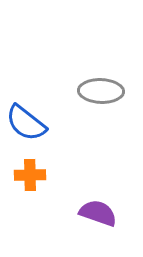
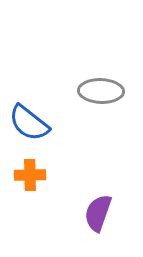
blue semicircle: moved 3 px right
purple semicircle: rotated 90 degrees counterclockwise
